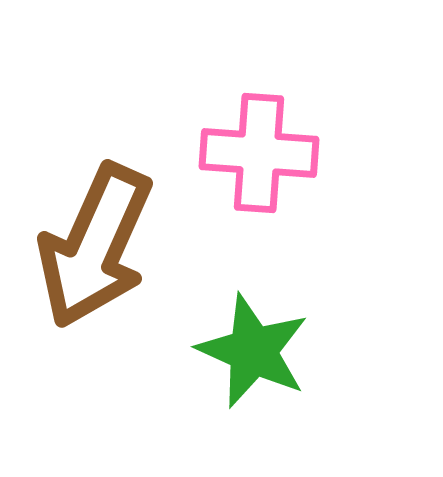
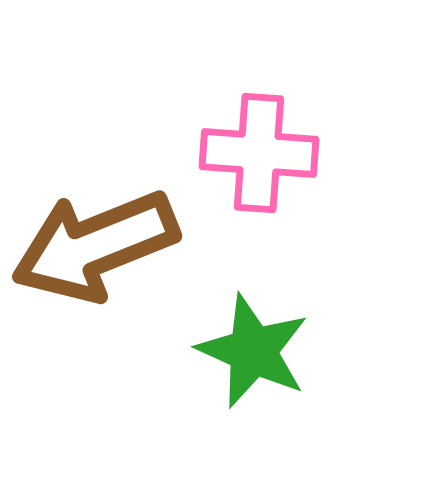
brown arrow: rotated 44 degrees clockwise
